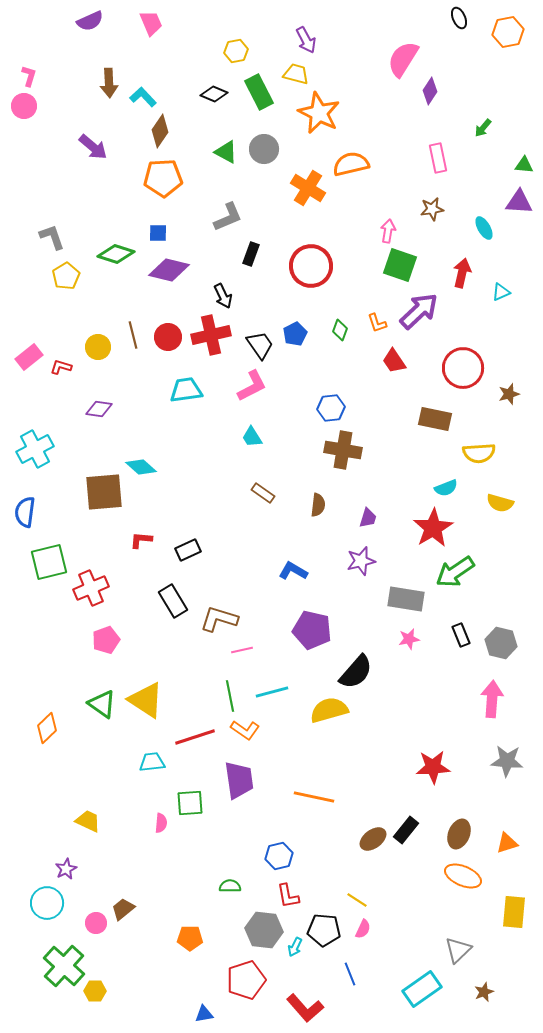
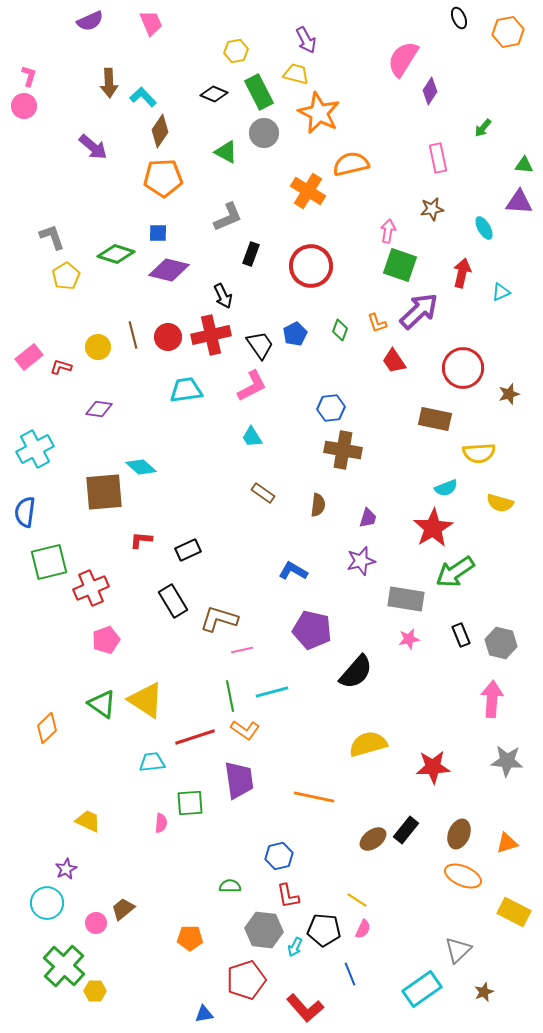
gray circle at (264, 149): moved 16 px up
orange cross at (308, 188): moved 3 px down
yellow semicircle at (329, 710): moved 39 px right, 34 px down
yellow rectangle at (514, 912): rotated 68 degrees counterclockwise
